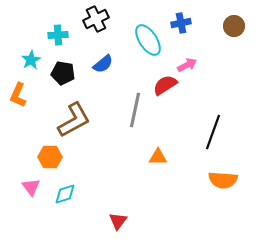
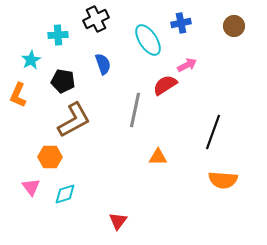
blue semicircle: rotated 70 degrees counterclockwise
black pentagon: moved 8 px down
